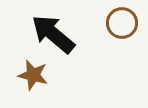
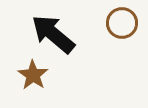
brown star: rotated 20 degrees clockwise
